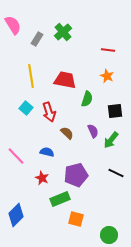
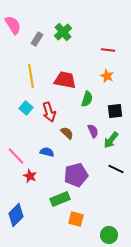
black line: moved 4 px up
red star: moved 12 px left, 2 px up
